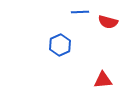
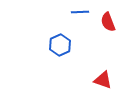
red semicircle: rotated 54 degrees clockwise
red triangle: rotated 24 degrees clockwise
